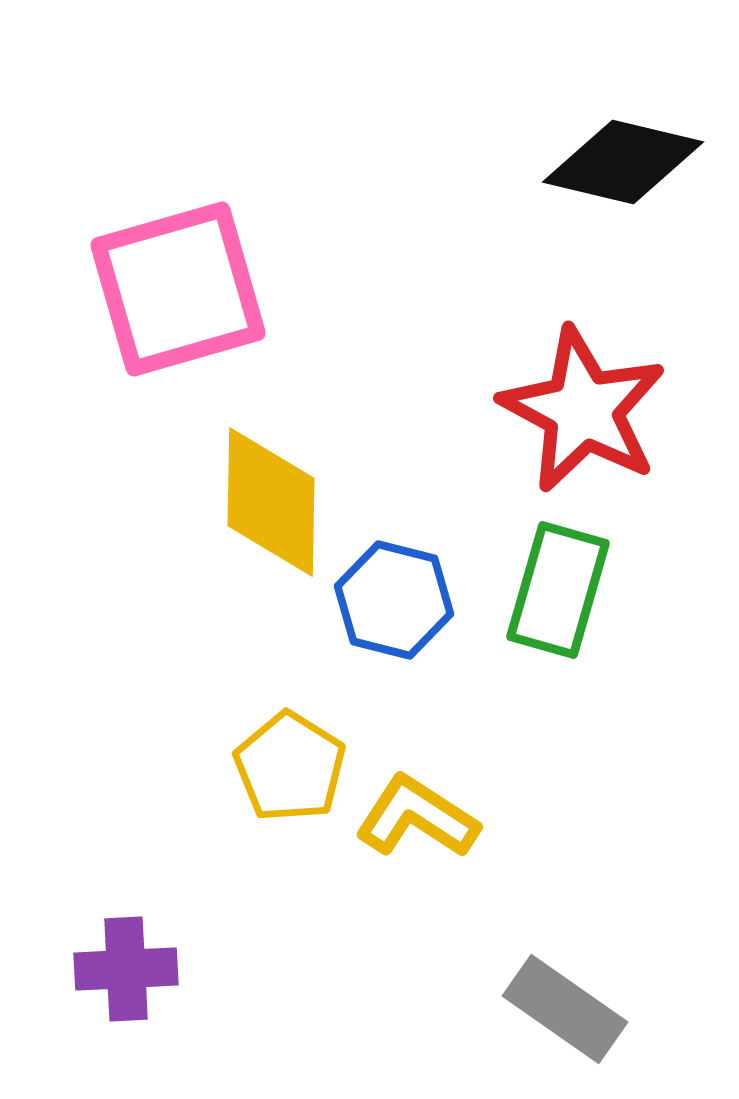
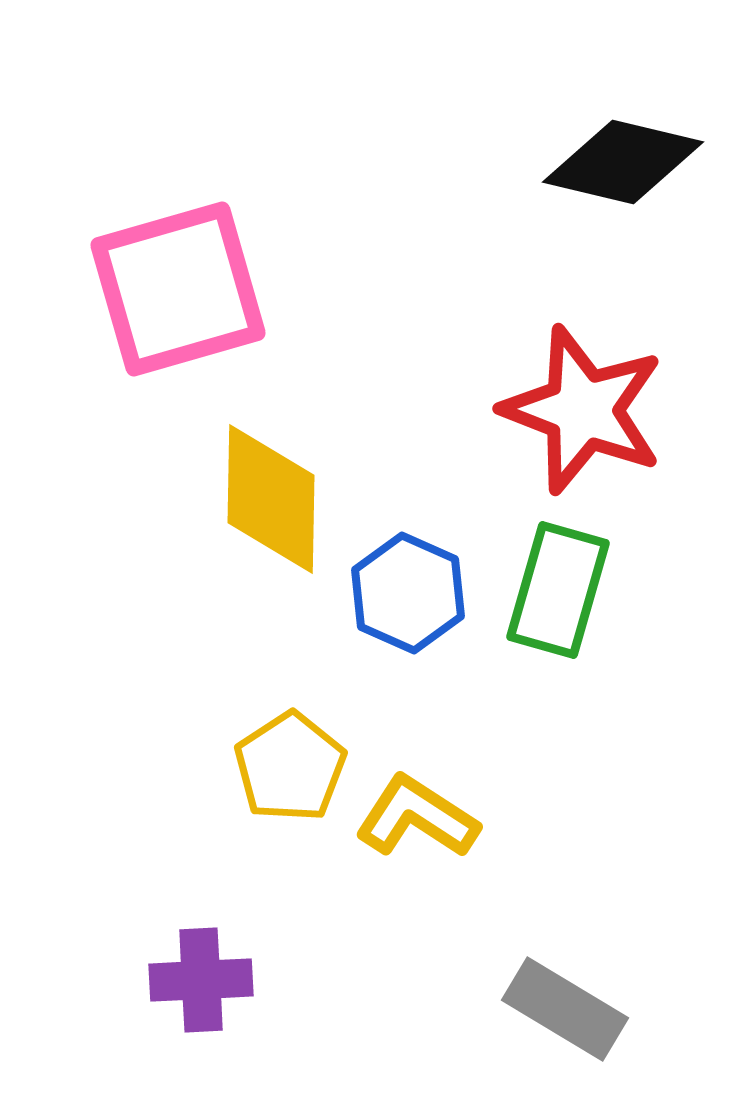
red star: rotated 7 degrees counterclockwise
yellow diamond: moved 3 px up
blue hexagon: moved 14 px right, 7 px up; rotated 10 degrees clockwise
yellow pentagon: rotated 7 degrees clockwise
purple cross: moved 75 px right, 11 px down
gray rectangle: rotated 4 degrees counterclockwise
